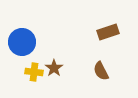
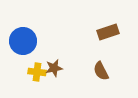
blue circle: moved 1 px right, 1 px up
brown star: rotated 24 degrees clockwise
yellow cross: moved 3 px right
